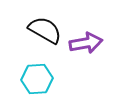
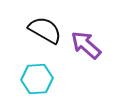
purple arrow: moved 2 px down; rotated 128 degrees counterclockwise
